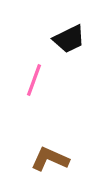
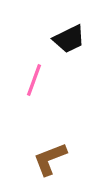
brown L-shape: rotated 45 degrees counterclockwise
